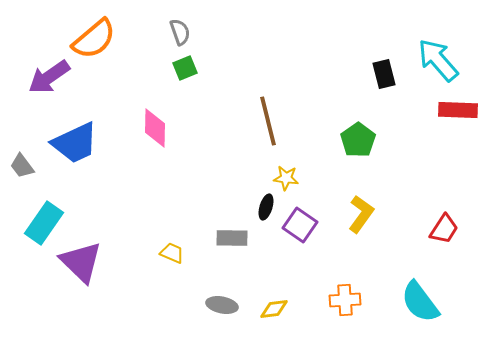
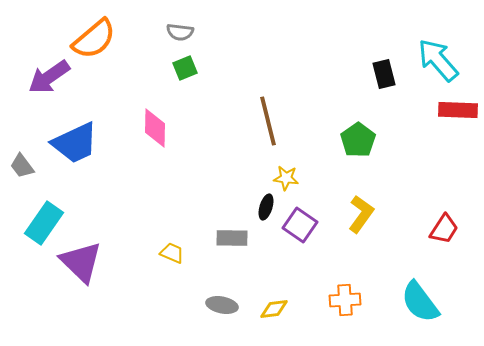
gray semicircle: rotated 116 degrees clockwise
